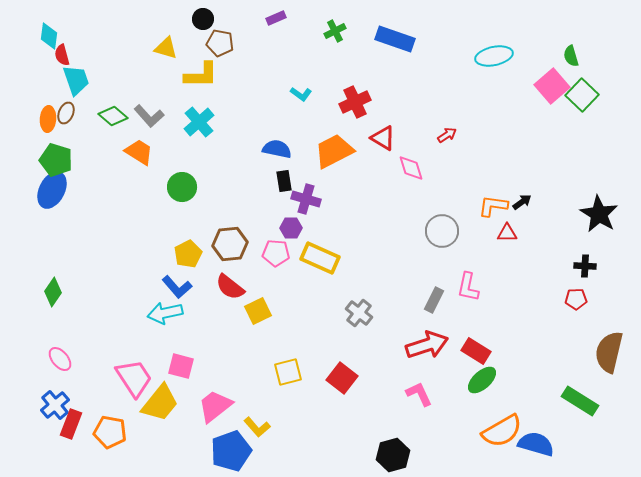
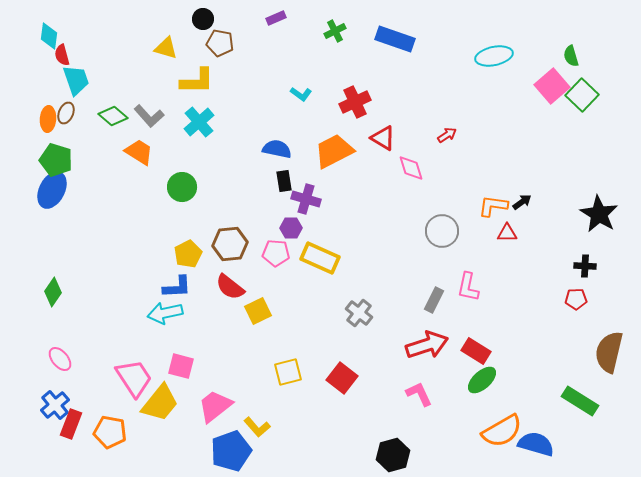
yellow L-shape at (201, 75): moved 4 px left, 6 px down
blue L-shape at (177, 287): rotated 52 degrees counterclockwise
